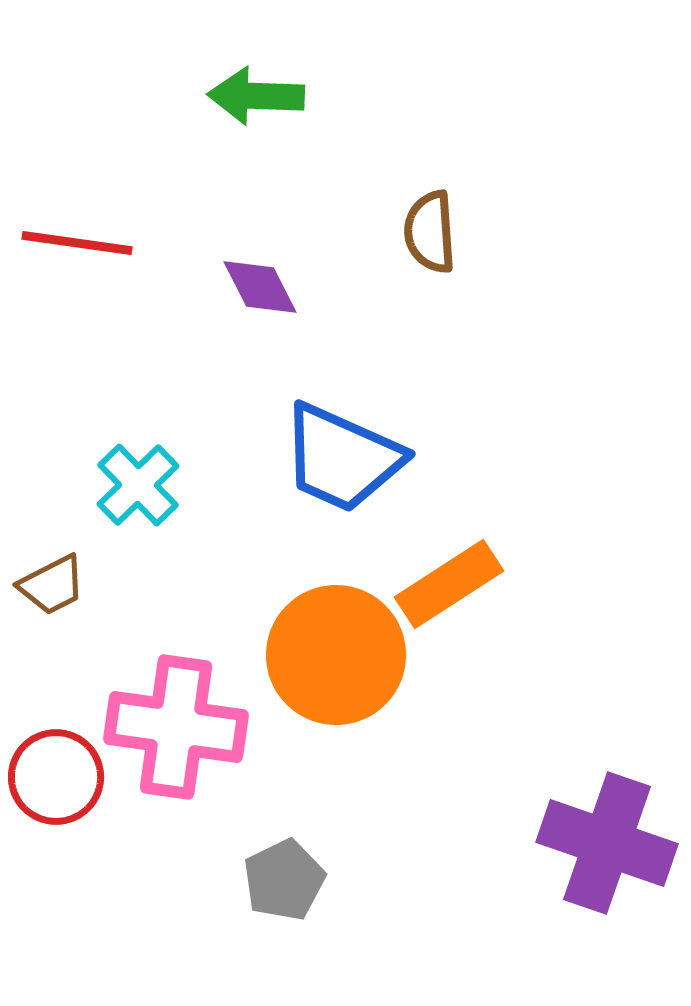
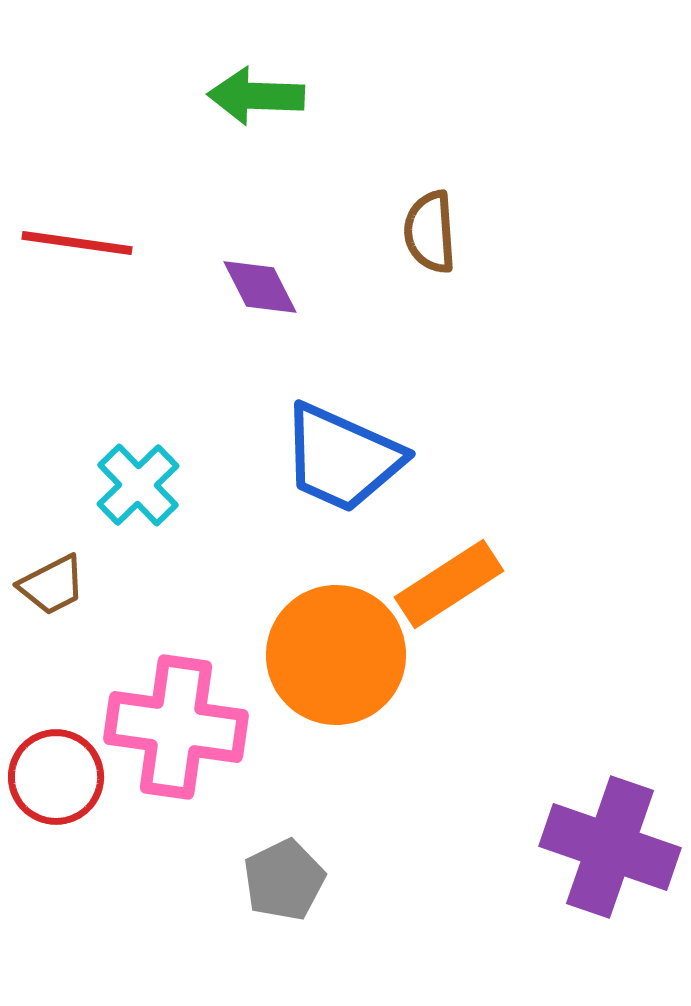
purple cross: moved 3 px right, 4 px down
